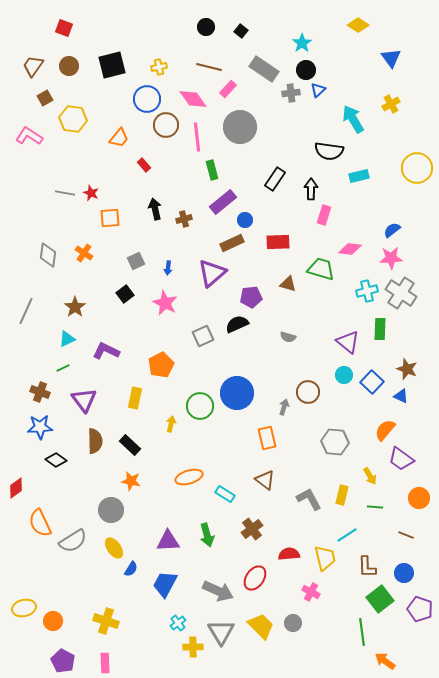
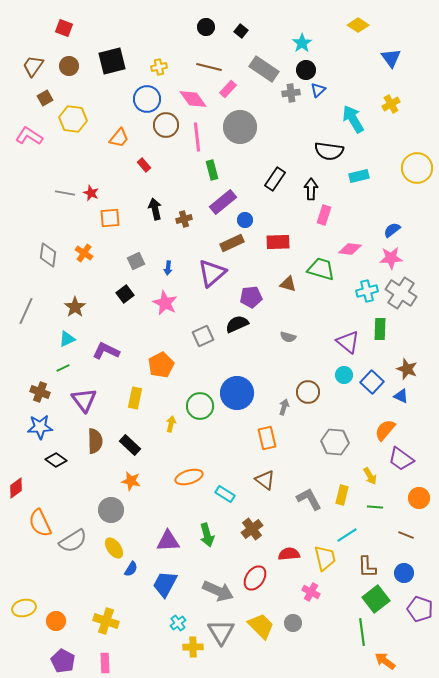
black square at (112, 65): moved 4 px up
green square at (380, 599): moved 4 px left
orange circle at (53, 621): moved 3 px right
